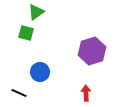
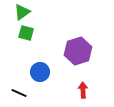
green triangle: moved 14 px left
purple hexagon: moved 14 px left
red arrow: moved 3 px left, 3 px up
